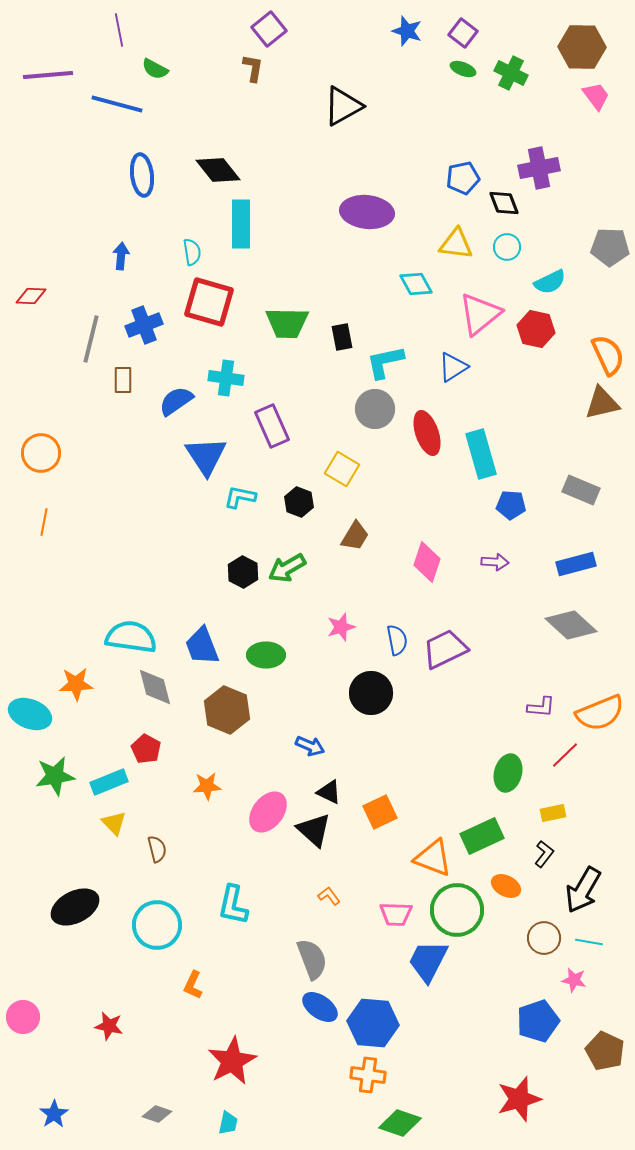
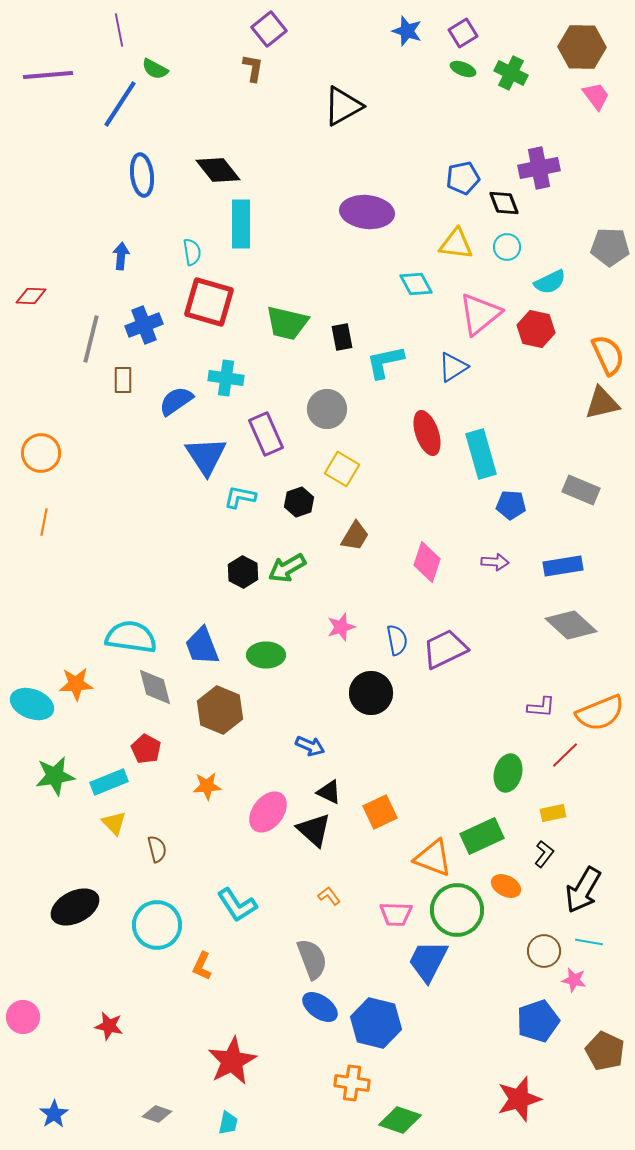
purple square at (463, 33): rotated 20 degrees clockwise
blue line at (117, 104): moved 3 px right; rotated 72 degrees counterclockwise
green trapezoid at (287, 323): rotated 12 degrees clockwise
gray circle at (375, 409): moved 48 px left
purple rectangle at (272, 426): moved 6 px left, 8 px down
black hexagon at (299, 502): rotated 20 degrees clockwise
blue rectangle at (576, 564): moved 13 px left, 2 px down; rotated 6 degrees clockwise
brown hexagon at (227, 710): moved 7 px left
cyan ellipse at (30, 714): moved 2 px right, 10 px up
cyan L-shape at (233, 905): moved 4 px right; rotated 45 degrees counterclockwise
brown circle at (544, 938): moved 13 px down
orange L-shape at (193, 985): moved 9 px right, 19 px up
blue hexagon at (373, 1023): moved 3 px right; rotated 9 degrees clockwise
orange cross at (368, 1075): moved 16 px left, 8 px down
green diamond at (400, 1123): moved 3 px up
